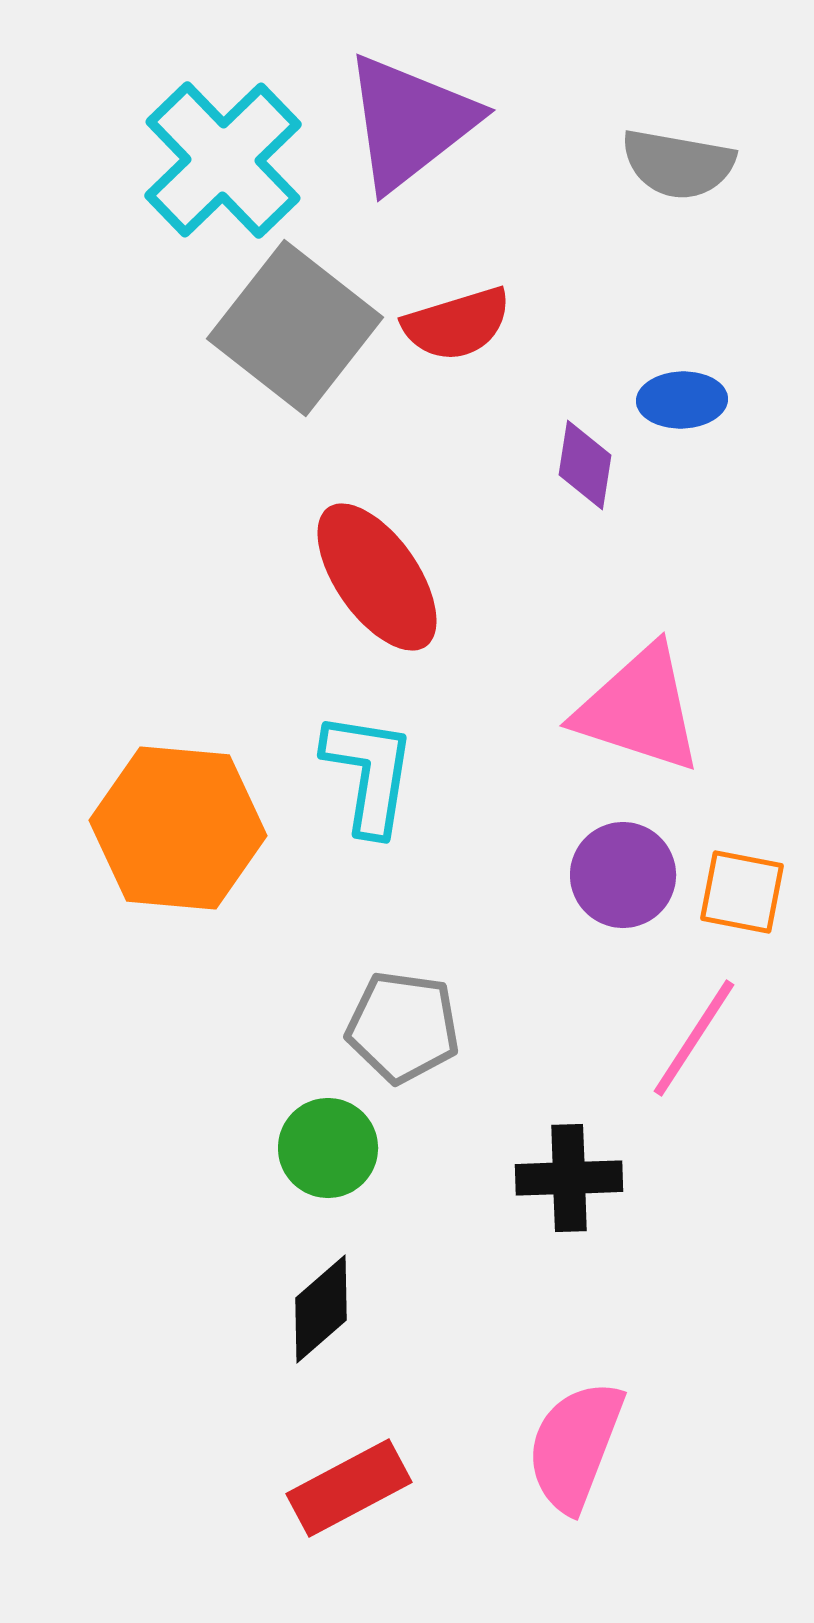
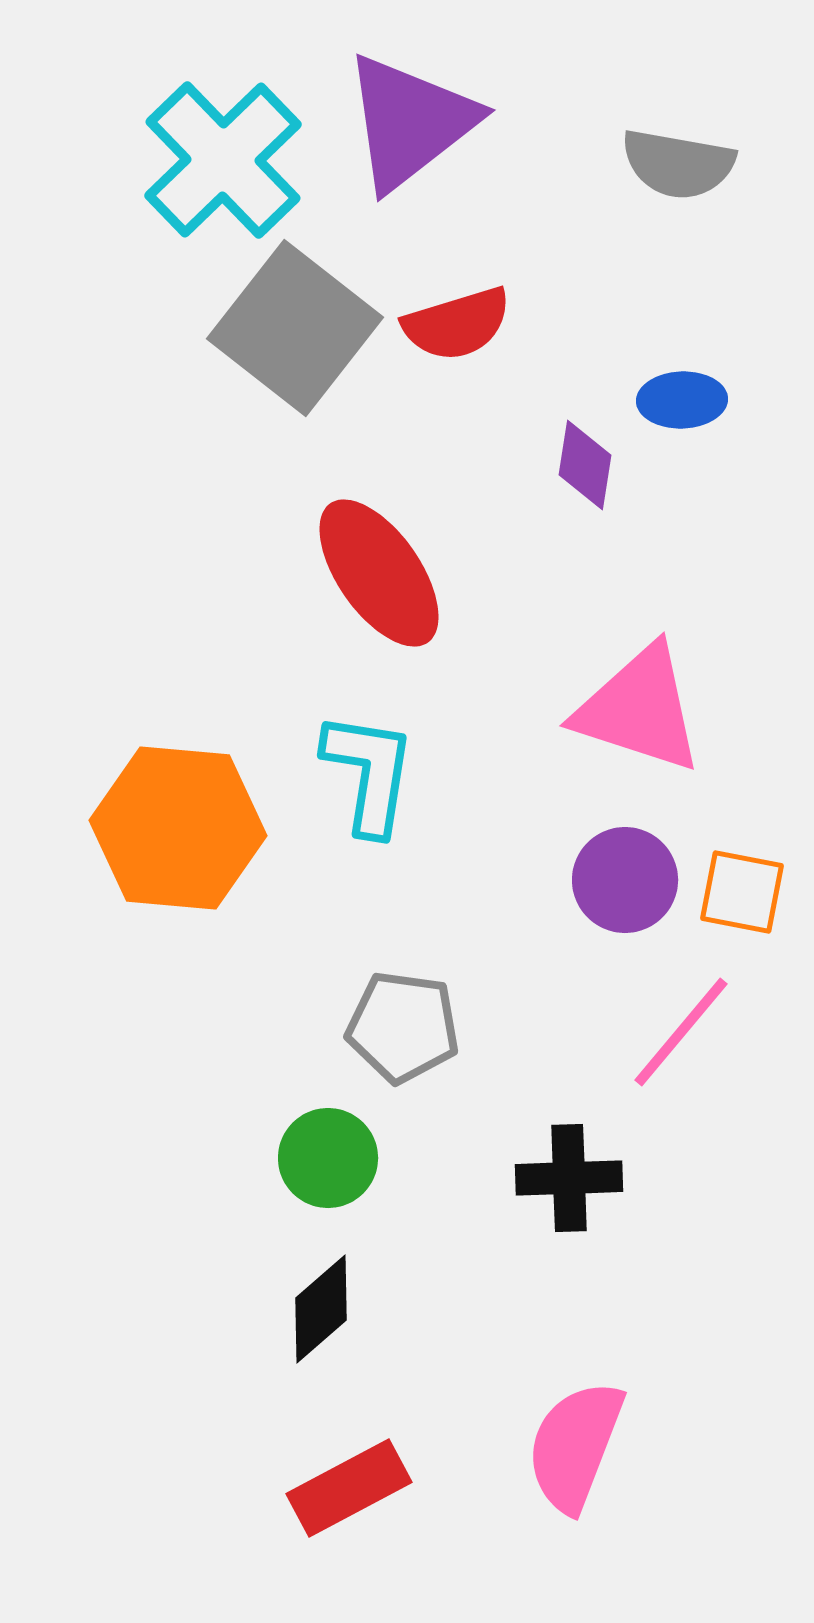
red ellipse: moved 2 px right, 4 px up
purple circle: moved 2 px right, 5 px down
pink line: moved 13 px left, 6 px up; rotated 7 degrees clockwise
green circle: moved 10 px down
